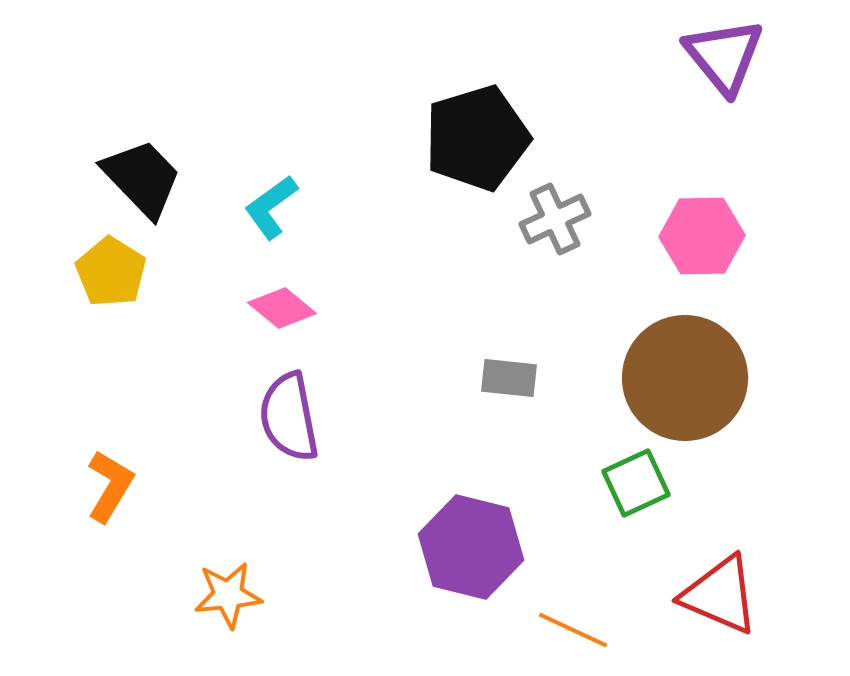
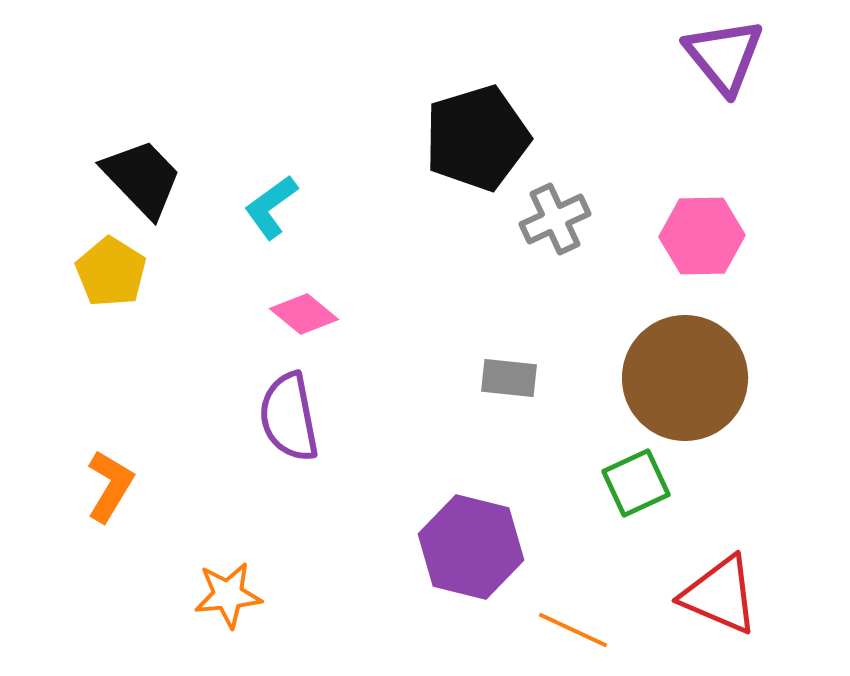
pink diamond: moved 22 px right, 6 px down
